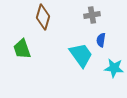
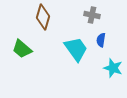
gray cross: rotated 21 degrees clockwise
green trapezoid: rotated 30 degrees counterclockwise
cyan trapezoid: moved 5 px left, 6 px up
cyan star: moved 1 px left; rotated 12 degrees clockwise
